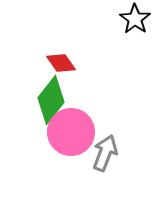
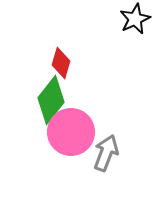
black star: rotated 12 degrees clockwise
red diamond: rotated 52 degrees clockwise
gray arrow: moved 1 px right
